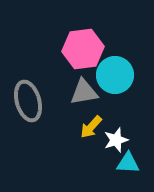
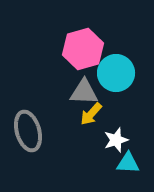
pink hexagon: rotated 9 degrees counterclockwise
cyan circle: moved 1 px right, 2 px up
gray triangle: rotated 12 degrees clockwise
gray ellipse: moved 30 px down
yellow arrow: moved 13 px up
